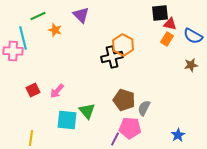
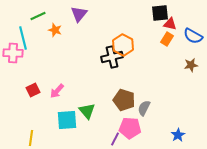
purple triangle: moved 2 px left, 1 px up; rotated 24 degrees clockwise
pink cross: moved 2 px down
cyan square: rotated 10 degrees counterclockwise
